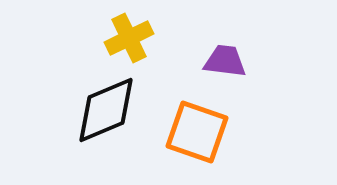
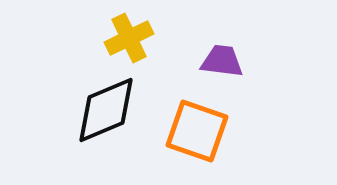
purple trapezoid: moved 3 px left
orange square: moved 1 px up
